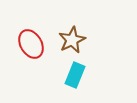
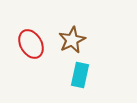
cyan rectangle: moved 5 px right; rotated 10 degrees counterclockwise
